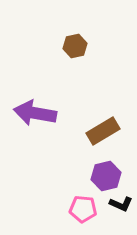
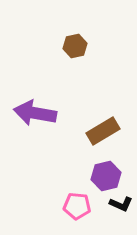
pink pentagon: moved 6 px left, 3 px up
